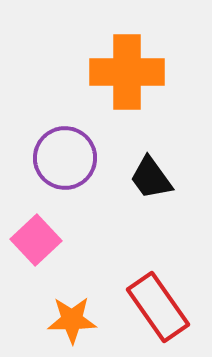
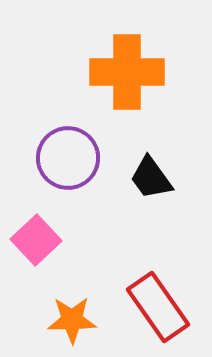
purple circle: moved 3 px right
